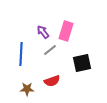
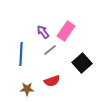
pink rectangle: rotated 18 degrees clockwise
black square: rotated 30 degrees counterclockwise
